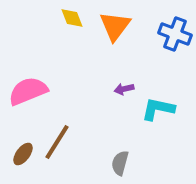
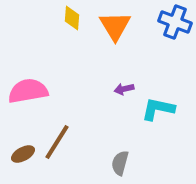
yellow diamond: rotated 25 degrees clockwise
orange triangle: rotated 8 degrees counterclockwise
blue cross: moved 12 px up
pink semicircle: rotated 12 degrees clockwise
brown ellipse: rotated 25 degrees clockwise
